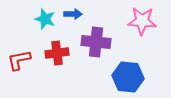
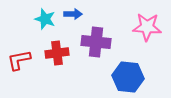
pink star: moved 5 px right, 6 px down
